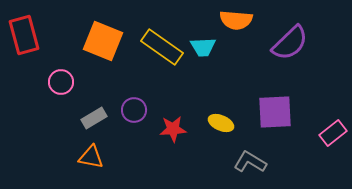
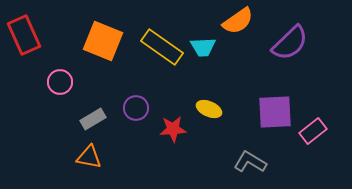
orange semicircle: moved 2 px right, 1 px down; rotated 40 degrees counterclockwise
red rectangle: rotated 9 degrees counterclockwise
pink circle: moved 1 px left
purple circle: moved 2 px right, 2 px up
gray rectangle: moved 1 px left, 1 px down
yellow ellipse: moved 12 px left, 14 px up
pink rectangle: moved 20 px left, 2 px up
orange triangle: moved 2 px left
